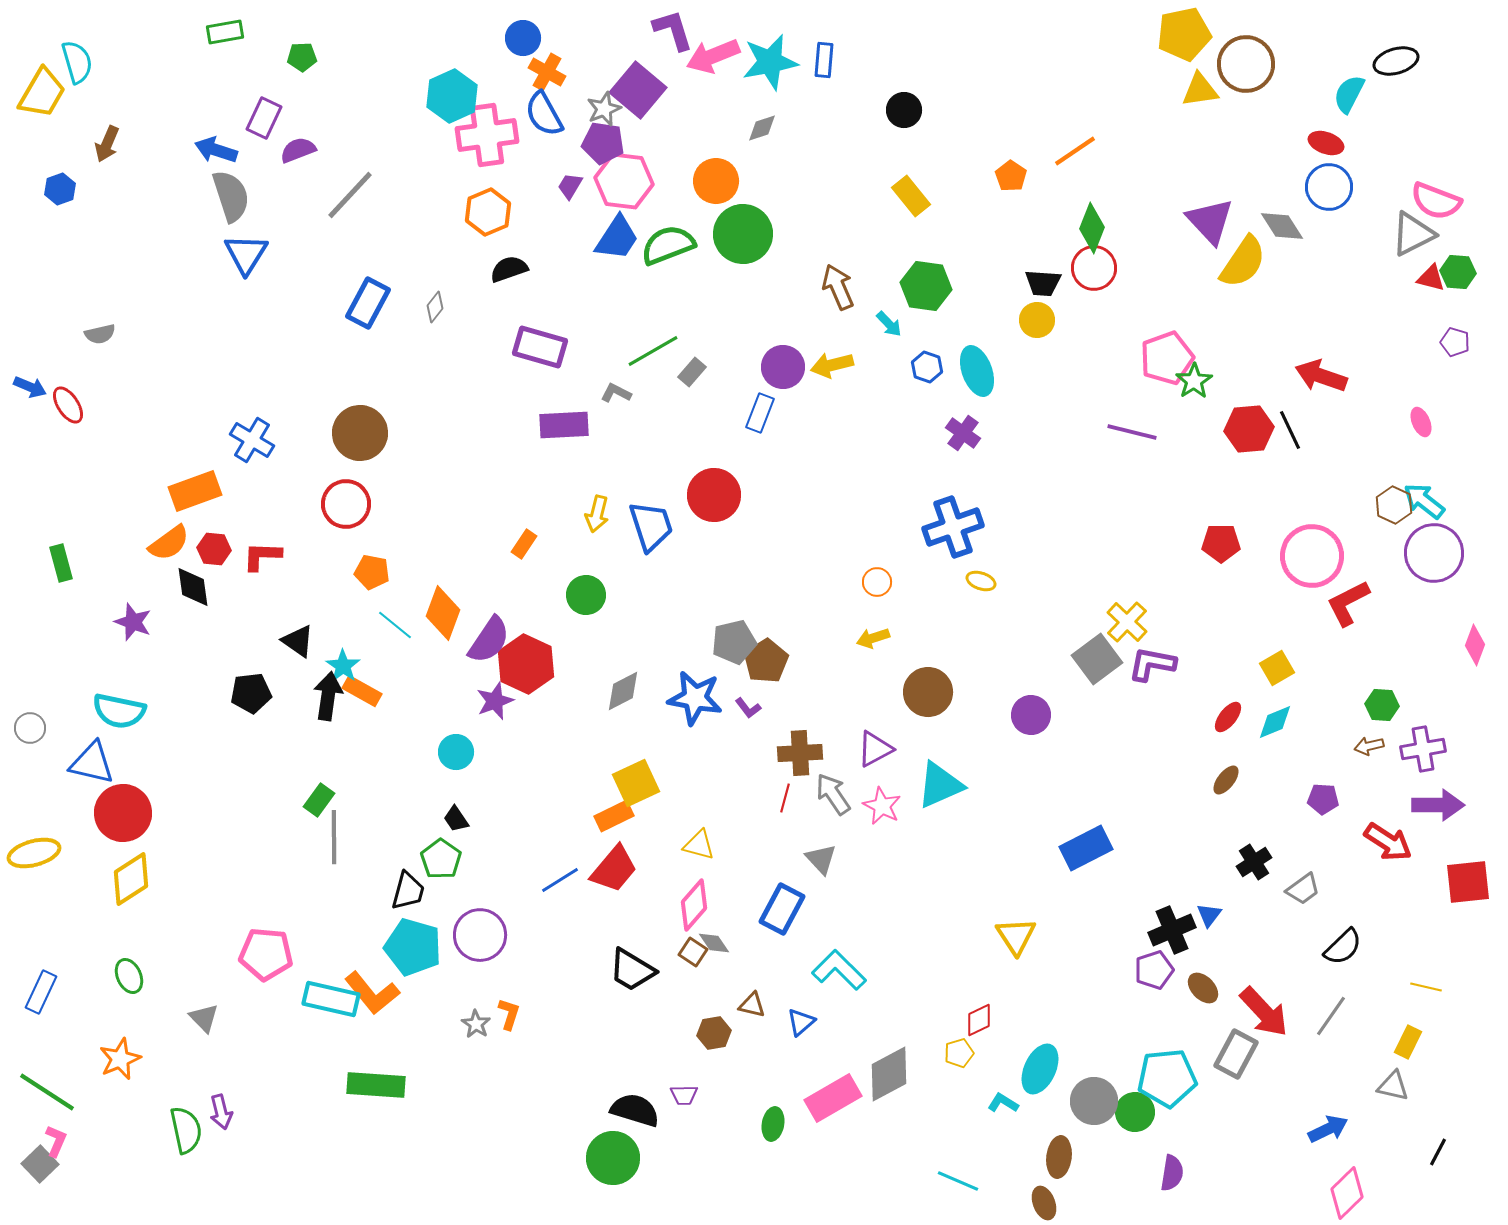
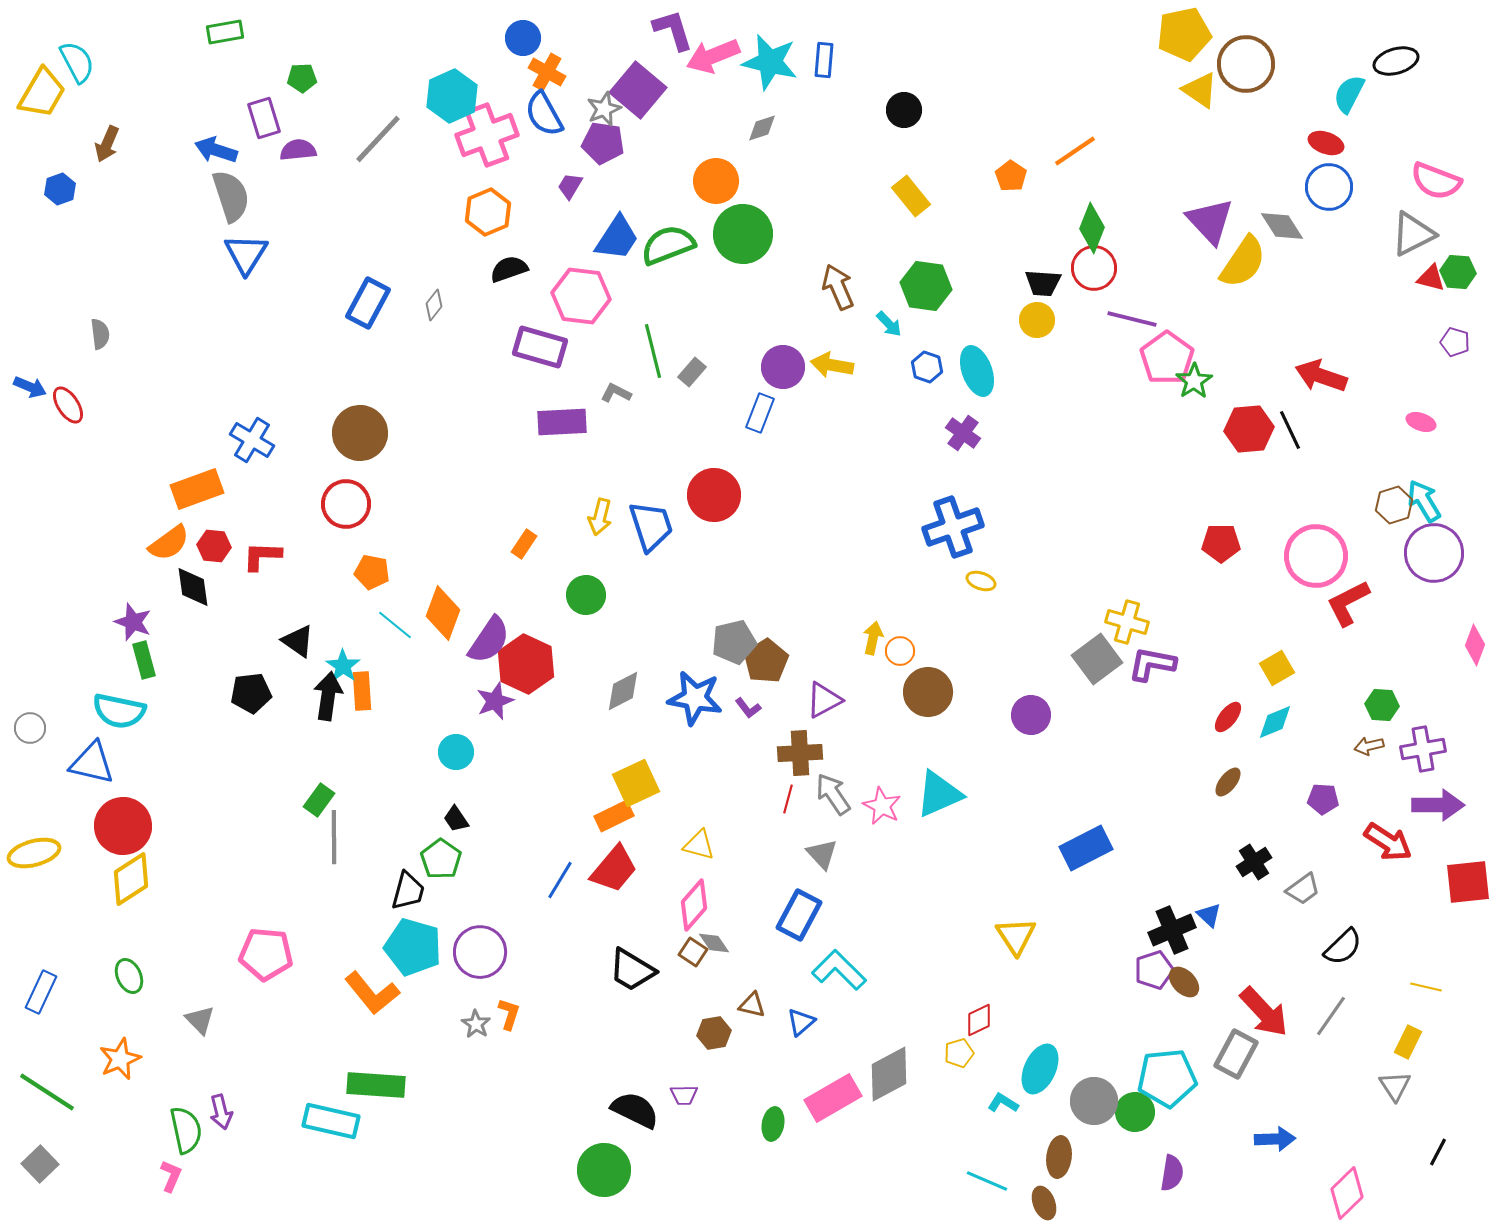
green pentagon at (302, 57): moved 21 px down
cyan semicircle at (77, 62): rotated 12 degrees counterclockwise
cyan star at (770, 62): rotated 24 degrees clockwise
yellow triangle at (1200, 90): rotated 42 degrees clockwise
purple rectangle at (264, 118): rotated 42 degrees counterclockwise
pink cross at (487, 135): rotated 12 degrees counterclockwise
purple semicircle at (298, 150): rotated 15 degrees clockwise
pink hexagon at (624, 181): moved 43 px left, 115 px down
gray line at (350, 195): moved 28 px right, 56 px up
pink semicircle at (1436, 201): moved 20 px up
gray diamond at (435, 307): moved 1 px left, 2 px up
gray semicircle at (100, 334): rotated 84 degrees counterclockwise
green line at (653, 351): rotated 74 degrees counterclockwise
pink pentagon at (1167, 358): rotated 16 degrees counterclockwise
yellow arrow at (832, 365): rotated 24 degrees clockwise
pink ellipse at (1421, 422): rotated 48 degrees counterclockwise
purple rectangle at (564, 425): moved 2 px left, 3 px up
purple line at (1132, 432): moved 113 px up
orange rectangle at (195, 491): moved 2 px right, 2 px up
cyan arrow at (1424, 501): rotated 21 degrees clockwise
brown hexagon at (1394, 505): rotated 18 degrees clockwise
yellow arrow at (597, 514): moved 3 px right, 3 px down
red hexagon at (214, 549): moved 3 px up
pink circle at (1312, 556): moved 4 px right
green rectangle at (61, 563): moved 83 px right, 97 px down
orange circle at (877, 582): moved 23 px right, 69 px down
yellow cross at (1127, 622): rotated 27 degrees counterclockwise
yellow arrow at (873, 638): rotated 120 degrees clockwise
orange rectangle at (362, 691): rotated 57 degrees clockwise
purple triangle at (875, 749): moved 51 px left, 49 px up
brown ellipse at (1226, 780): moved 2 px right, 2 px down
cyan triangle at (940, 785): moved 1 px left, 9 px down
red line at (785, 798): moved 3 px right, 1 px down
red circle at (123, 813): moved 13 px down
gray triangle at (821, 859): moved 1 px right, 5 px up
blue line at (560, 880): rotated 27 degrees counterclockwise
blue rectangle at (782, 909): moved 17 px right, 6 px down
blue triangle at (1209, 915): rotated 24 degrees counterclockwise
purple circle at (480, 935): moved 17 px down
brown ellipse at (1203, 988): moved 19 px left, 6 px up
cyan rectangle at (331, 999): moved 122 px down
gray triangle at (204, 1018): moved 4 px left, 2 px down
gray triangle at (1393, 1086): moved 2 px right; rotated 44 degrees clockwise
black semicircle at (635, 1110): rotated 9 degrees clockwise
blue arrow at (1328, 1129): moved 53 px left, 10 px down; rotated 24 degrees clockwise
pink L-shape at (56, 1141): moved 115 px right, 35 px down
green circle at (613, 1158): moved 9 px left, 12 px down
cyan line at (958, 1181): moved 29 px right
